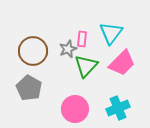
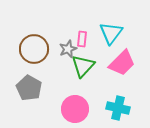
brown circle: moved 1 px right, 2 px up
green triangle: moved 3 px left
cyan cross: rotated 35 degrees clockwise
